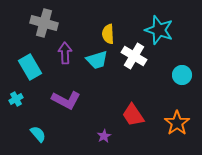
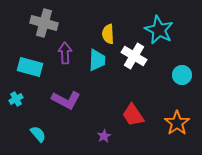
cyan star: rotated 8 degrees clockwise
cyan trapezoid: rotated 70 degrees counterclockwise
cyan rectangle: rotated 45 degrees counterclockwise
